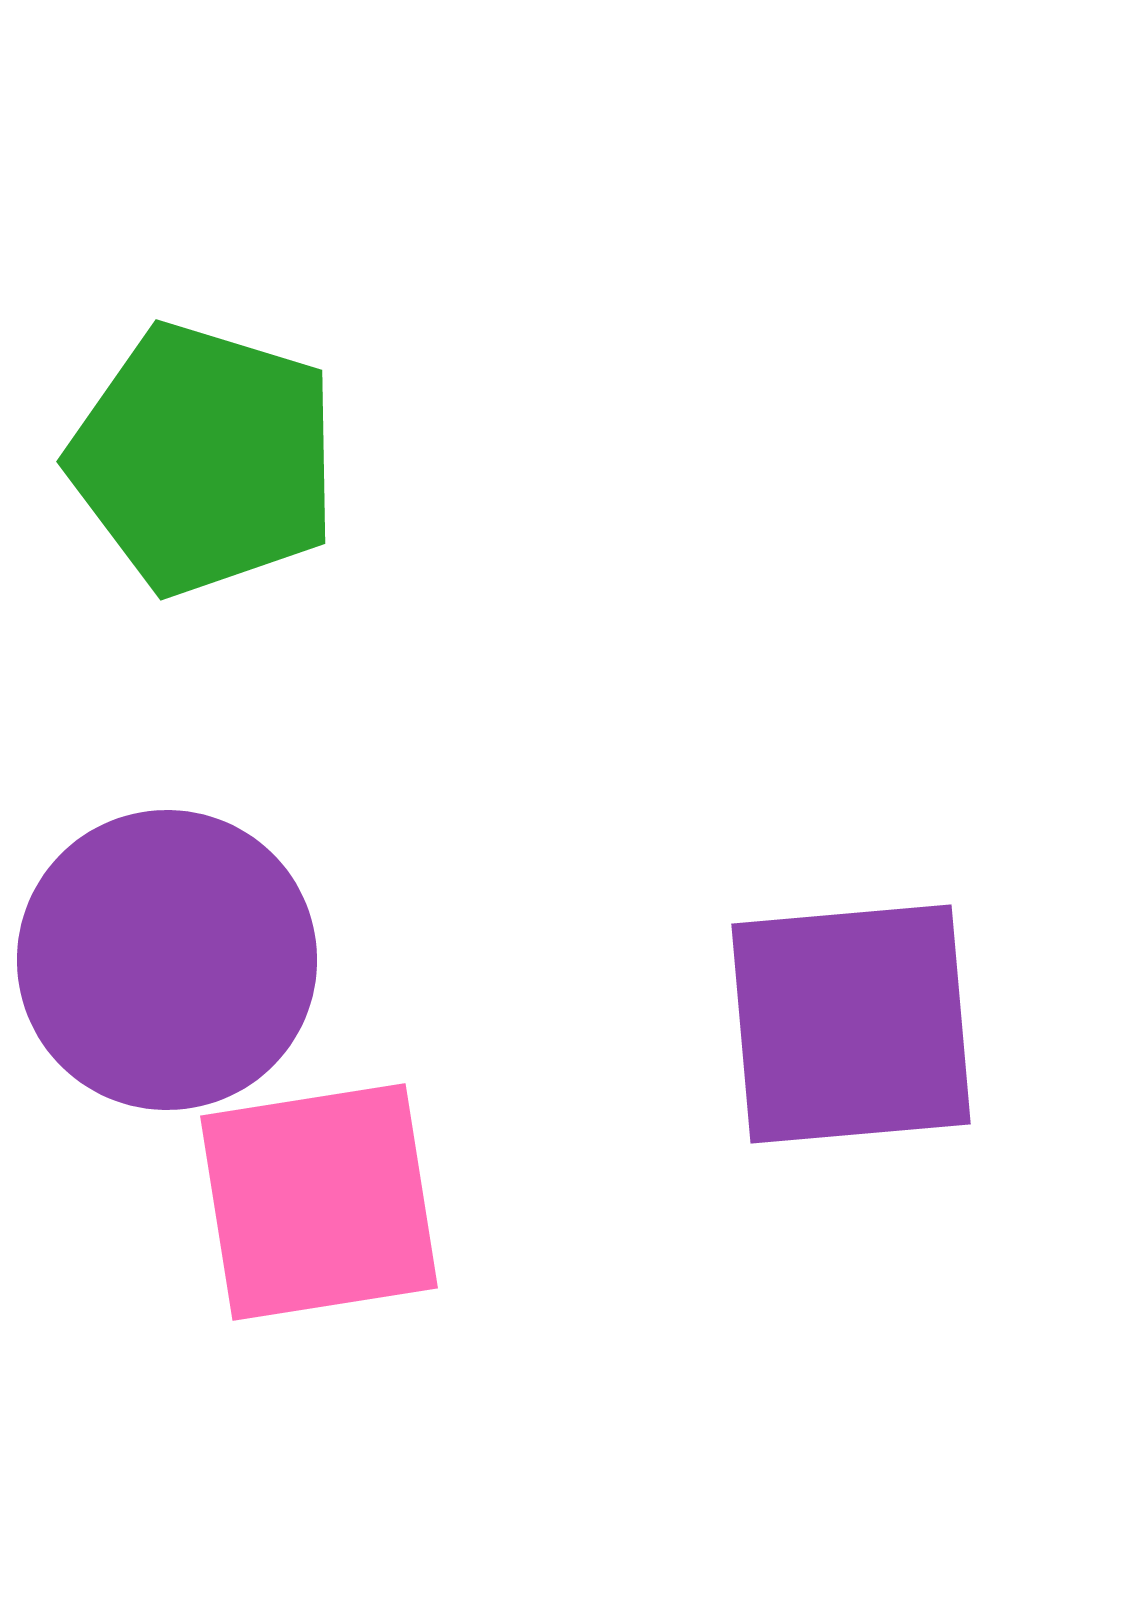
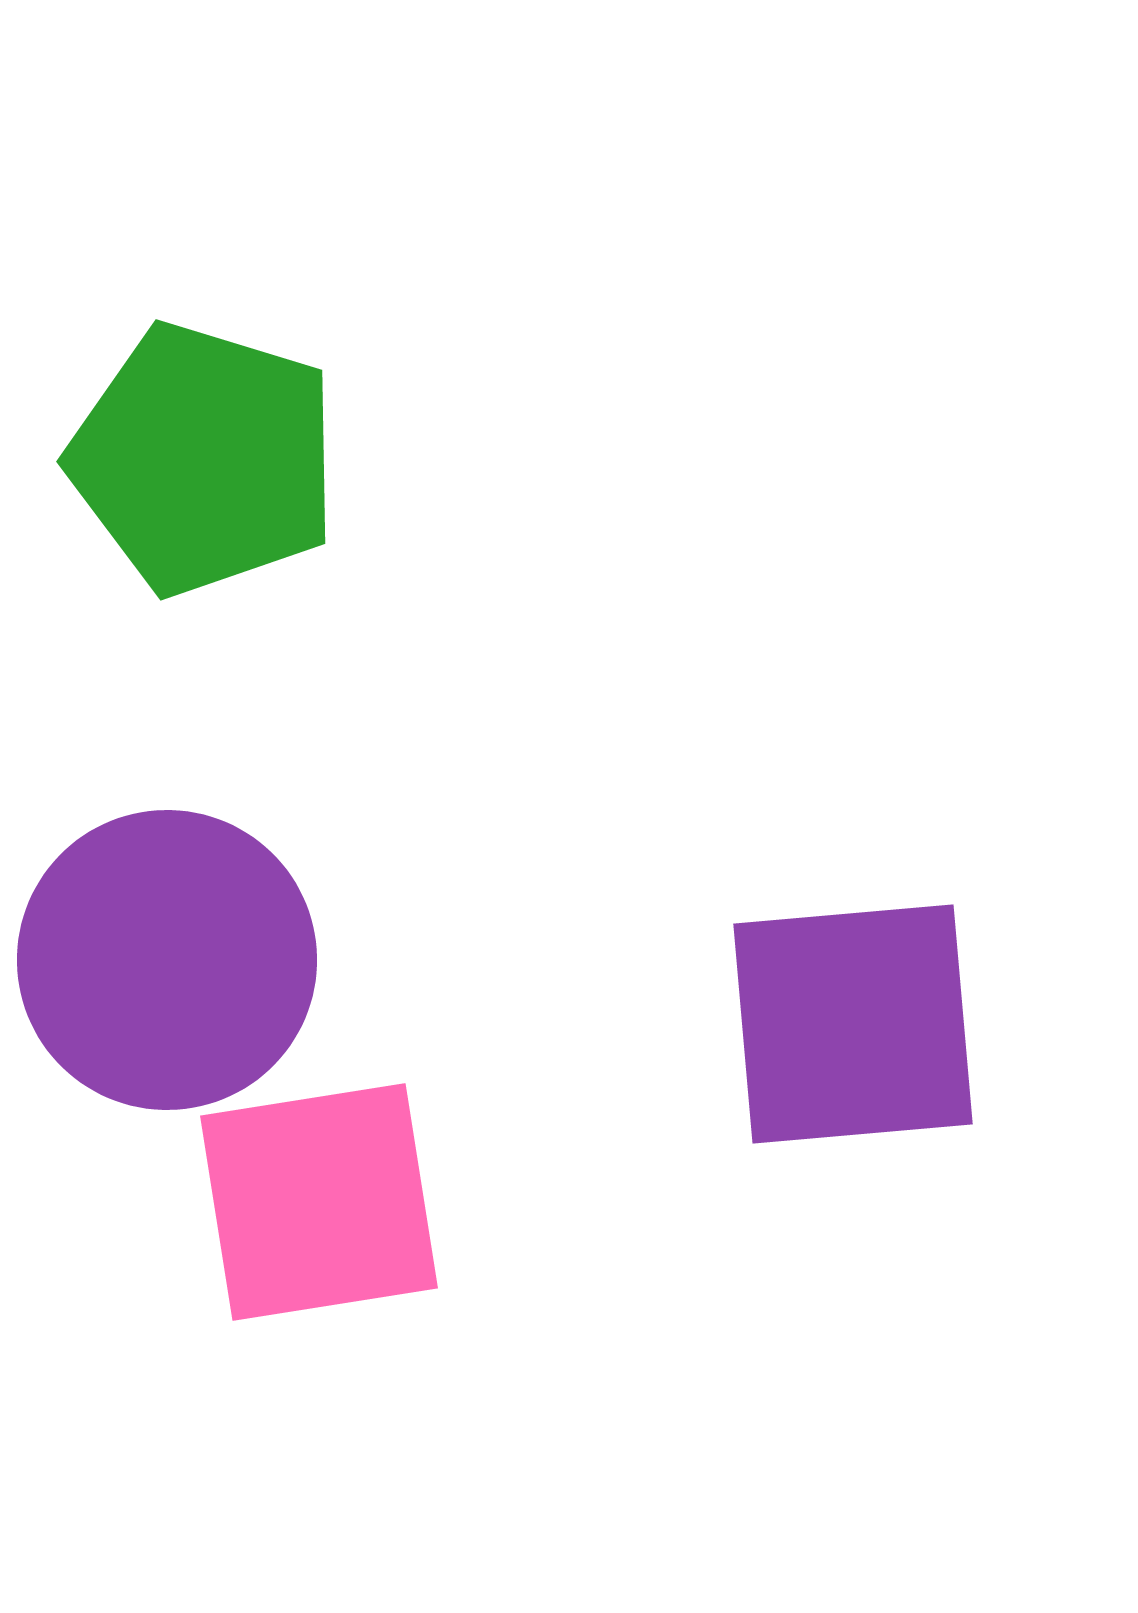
purple square: moved 2 px right
